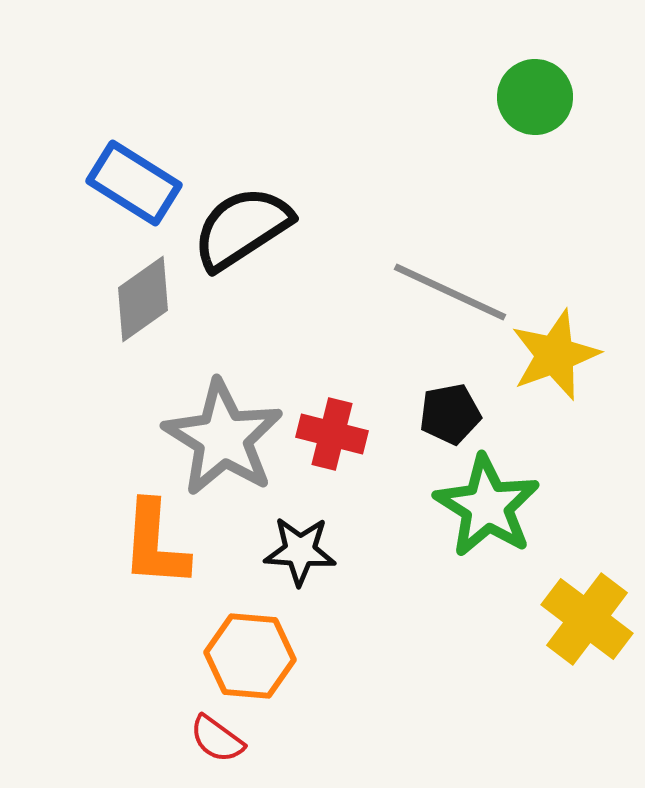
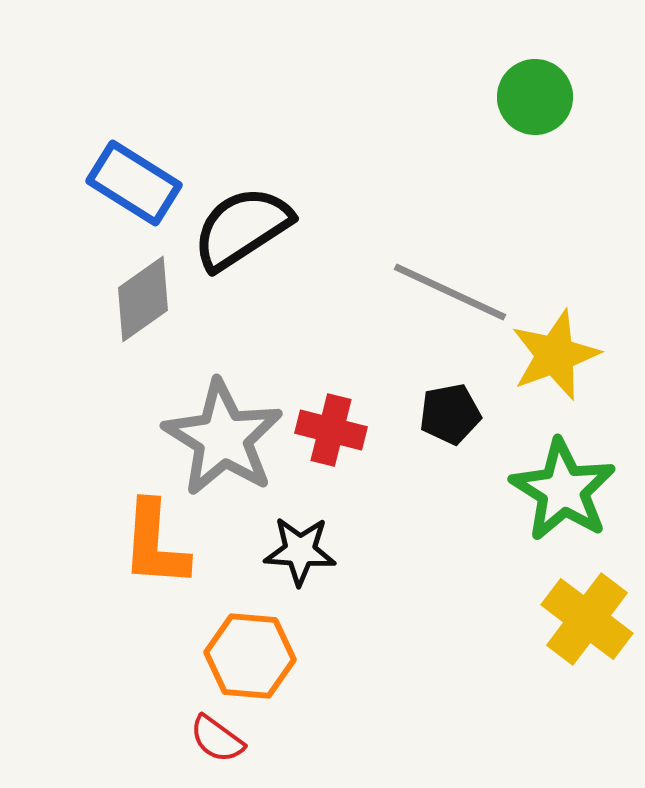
red cross: moved 1 px left, 4 px up
green star: moved 76 px right, 16 px up
